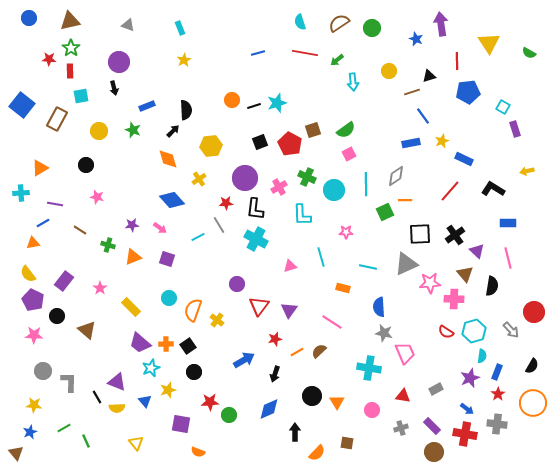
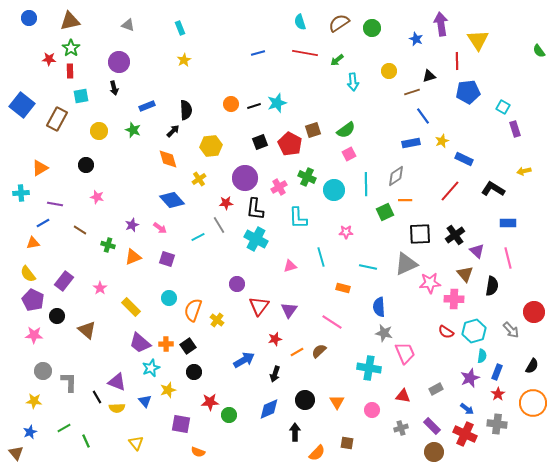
yellow triangle at (489, 43): moved 11 px left, 3 px up
green semicircle at (529, 53): moved 10 px right, 2 px up; rotated 24 degrees clockwise
orange circle at (232, 100): moved 1 px left, 4 px down
yellow arrow at (527, 171): moved 3 px left
cyan L-shape at (302, 215): moved 4 px left, 3 px down
purple star at (132, 225): rotated 16 degrees counterclockwise
black circle at (312, 396): moved 7 px left, 4 px down
yellow star at (34, 405): moved 4 px up
red cross at (465, 434): rotated 15 degrees clockwise
